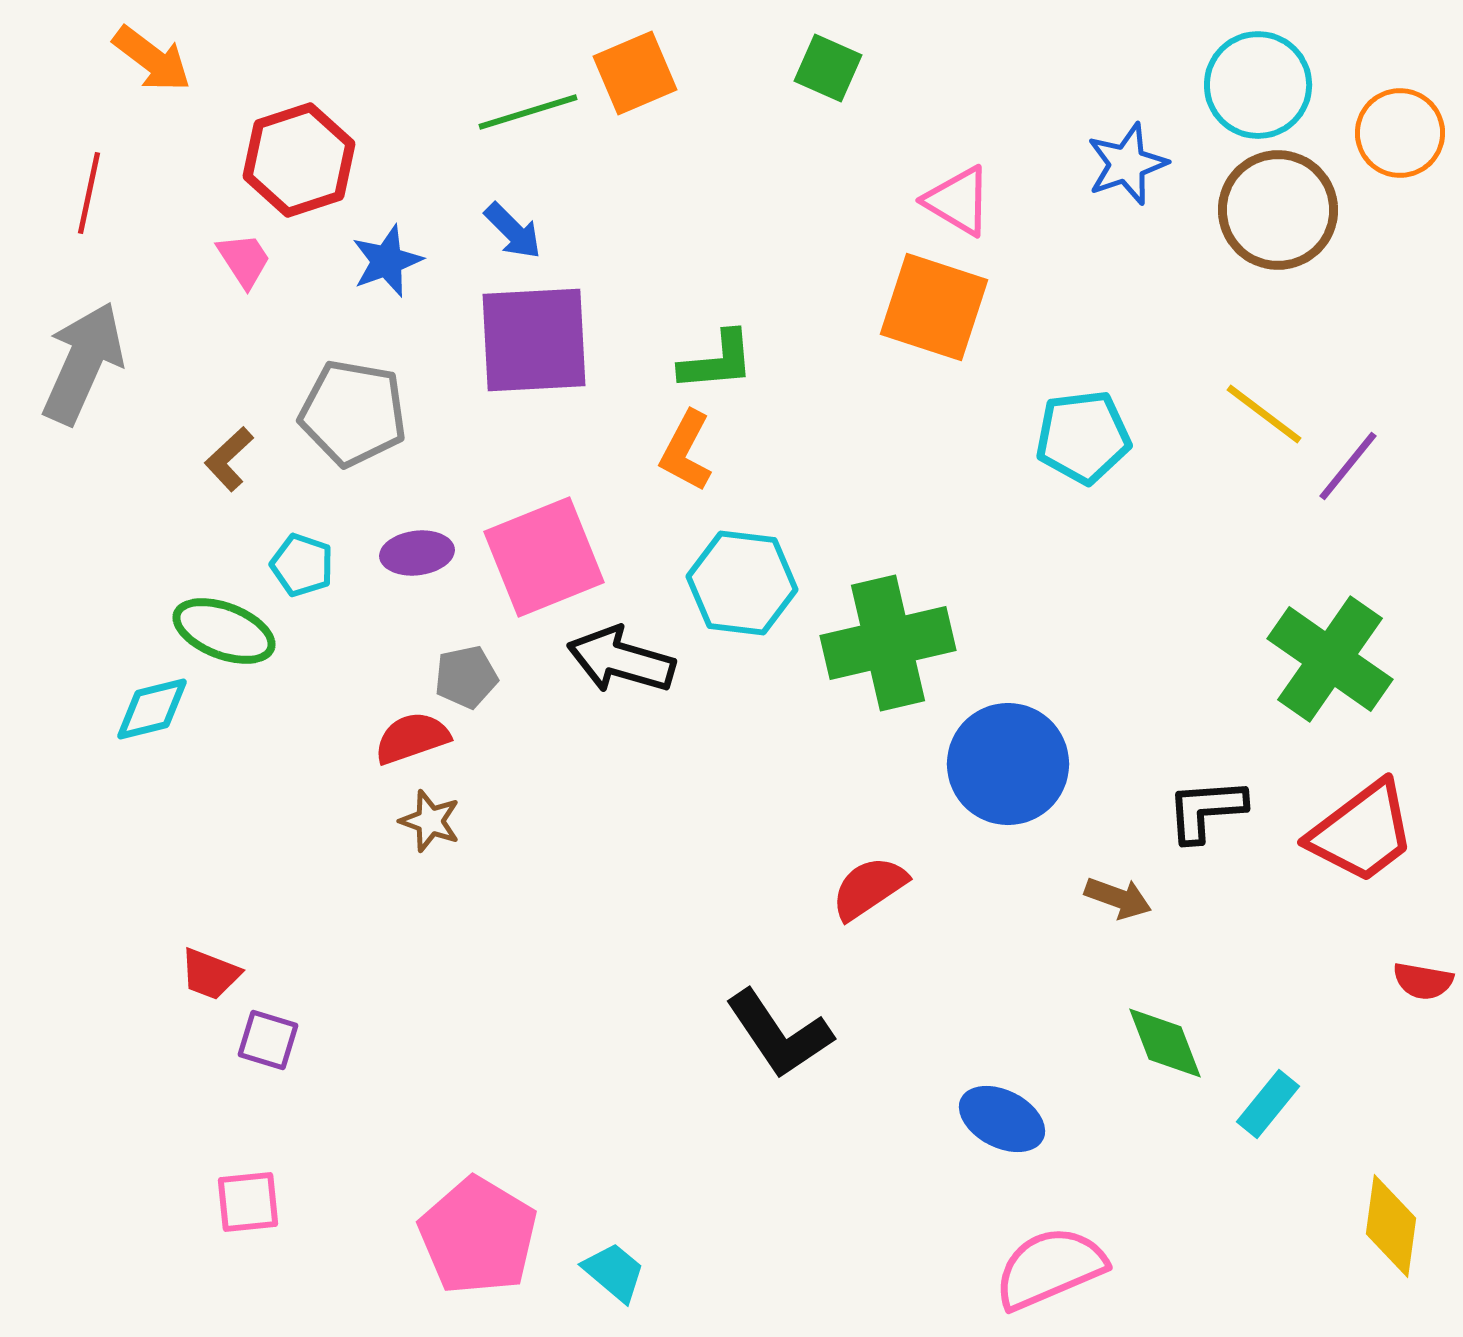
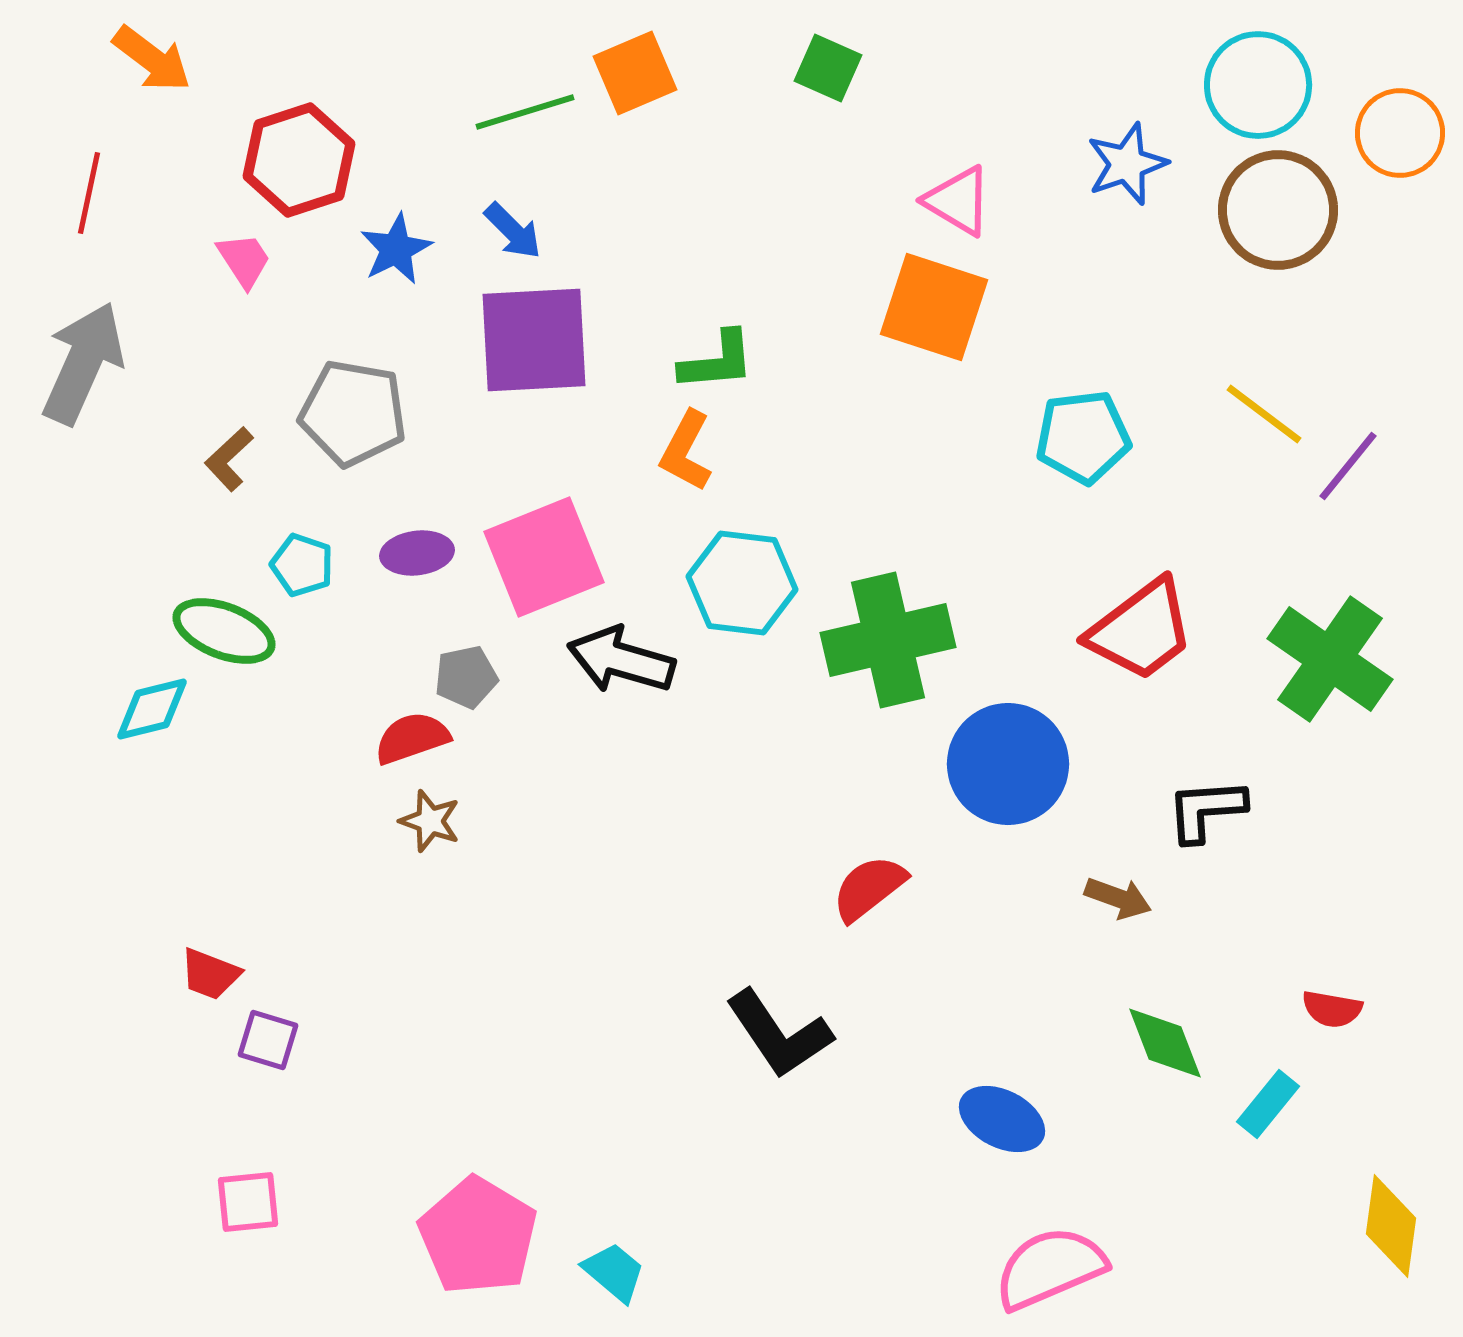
green line at (528, 112): moved 3 px left
blue star at (387, 261): moved 9 px right, 12 px up; rotated 6 degrees counterclockwise
green cross at (888, 643): moved 3 px up
red trapezoid at (1362, 832): moved 221 px left, 202 px up
red semicircle at (869, 888): rotated 4 degrees counterclockwise
red semicircle at (1423, 981): moved 91 px left, 28 px down
